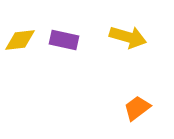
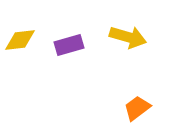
purple rectangle: moved 5 px right, 5 px down; rotated 28 degrees counterclockwise
